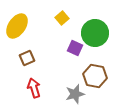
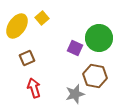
yellow square: moved 20 px left
green circle: moved 4 px right, 5 px down
